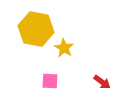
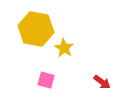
pink square: moved 4 px left, 1 px up; rotated 12 degrees clockwise
